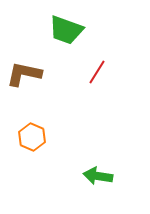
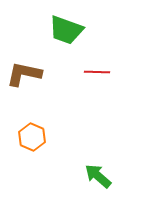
red line: rotated 60 degrees clockwise
green arrow: rotated 32 degrees clockwise
